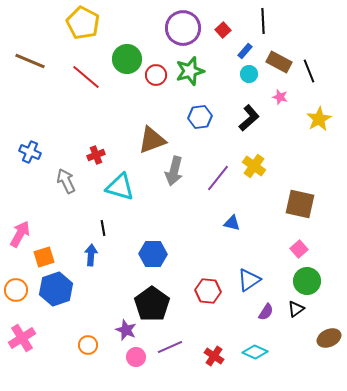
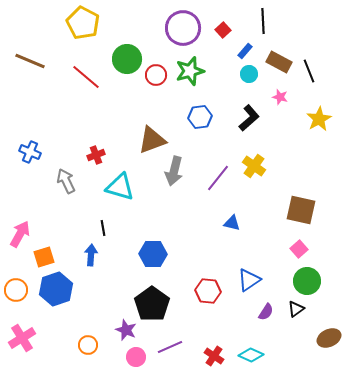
brown square at (300, 204): moved 1 px right, 6 px down
cyan diamond at (255, 352): moved 4 px left, 3 px down
